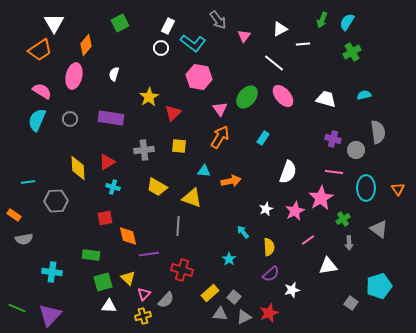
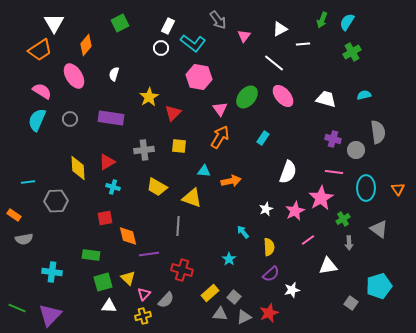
pink ellipse at (74, 76): rotated 45 degrees counterclockwise
